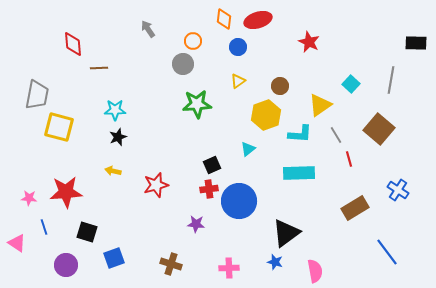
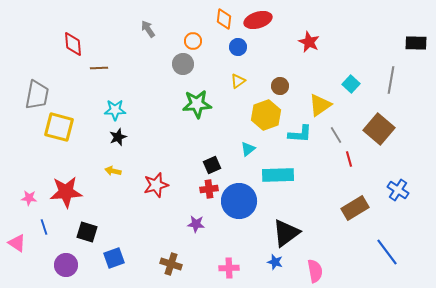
cyan rectangle at (299, 173): moved 21 px left, 2 px down
